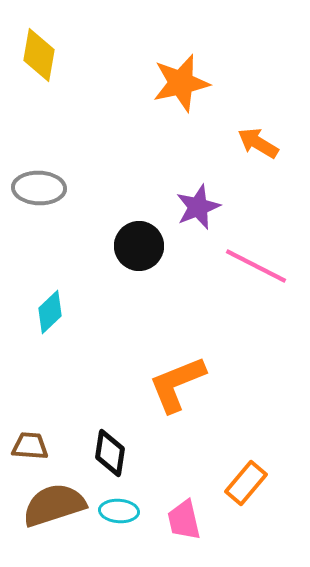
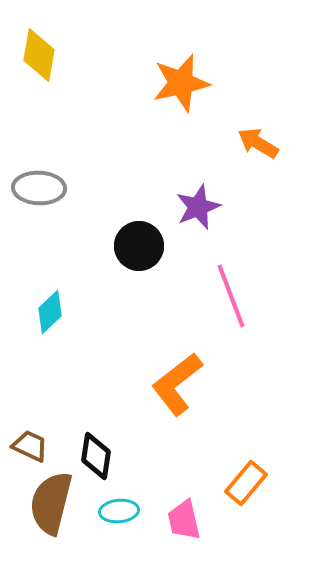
pink line: moved 25 px left, 30 px down; rotated 42 degrees clockwise
orange L-shape: rotated 16 degrees counterclockwise
brown trapezoid: rotated 21 degrees clockwise
black diamond: moved 14 px left, 3 px down
brown semicircle: moved 3 px left, 2 px up; rotated 58 degrees counterclockwise
cyan ellipse: rotated 9 degrees counterclockwise
